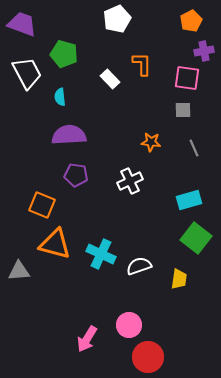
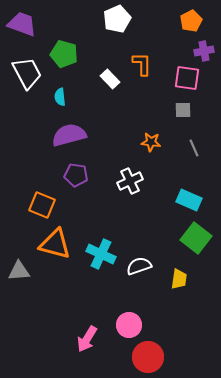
purple semicircle: rotated 12 degrees counterclockwise
cyan rectangle: rotated 40 degrees clockwise
